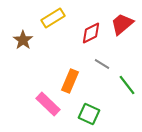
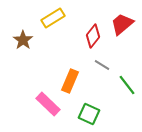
red diamond: moved 2 px right, 3 px down; rotated 25 degrees counterclockwise
gray line: moved 1 px down
